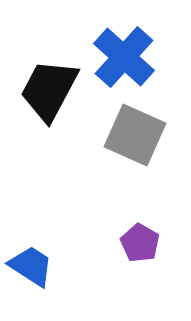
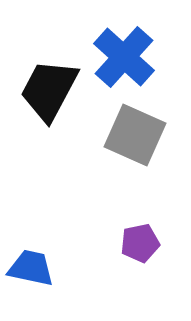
purple pentagon: rotated 30 degrees clockwise
blue trapezoid: moved 2 px down; rotated 21 degrees counterclockwise
